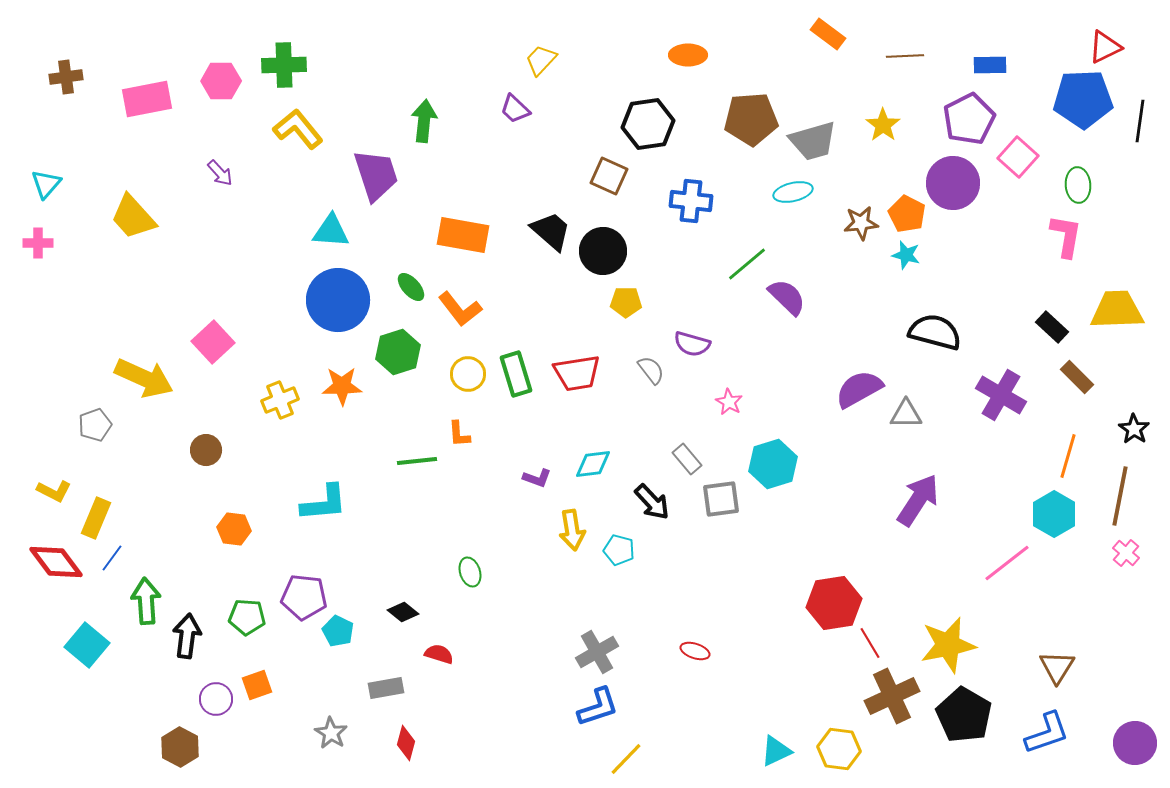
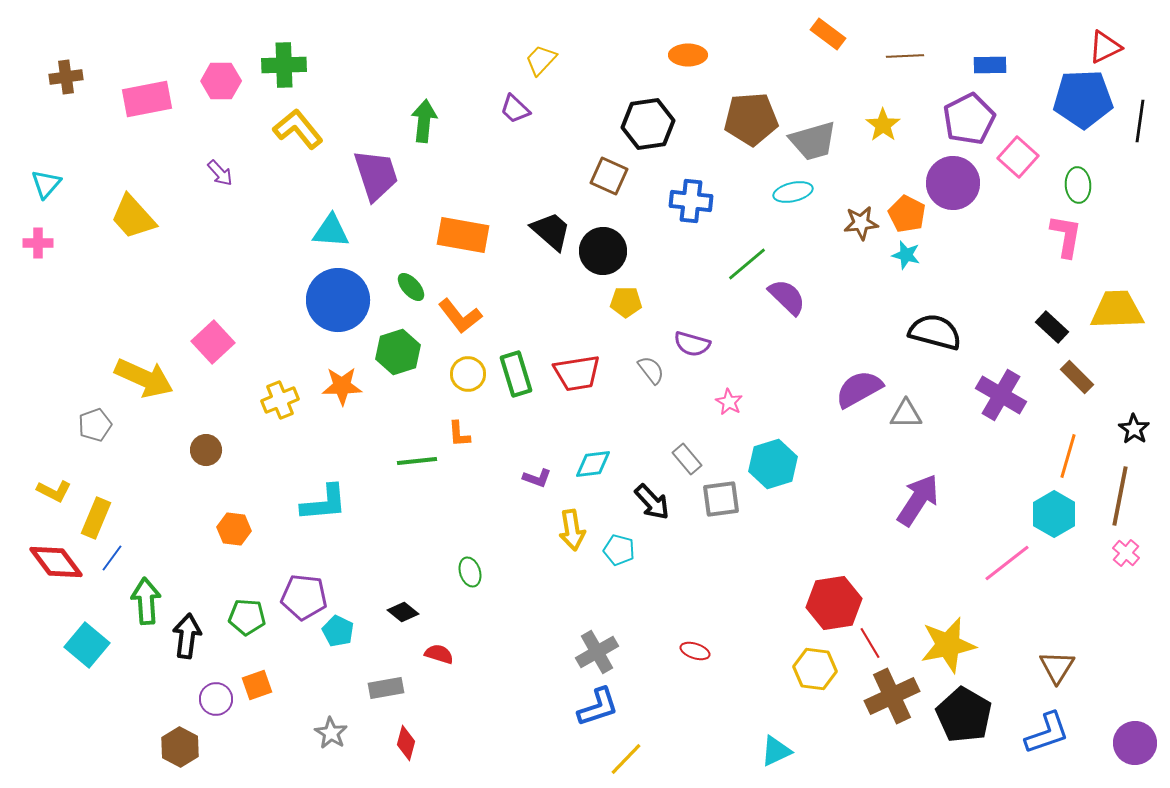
orange L-shape at (460, 309): moved 7 px down
yellow hexagon at (839, 749): moved 24 px left, 80 px up
